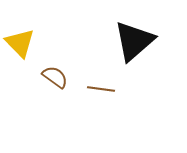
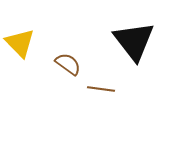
black triangle: rotated 27 degrees counterclockwise
brown semicircle: moved 13 px right, 13 px up
